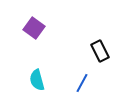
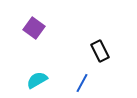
cyan semicircle: rotated 75 degrees clockwise
